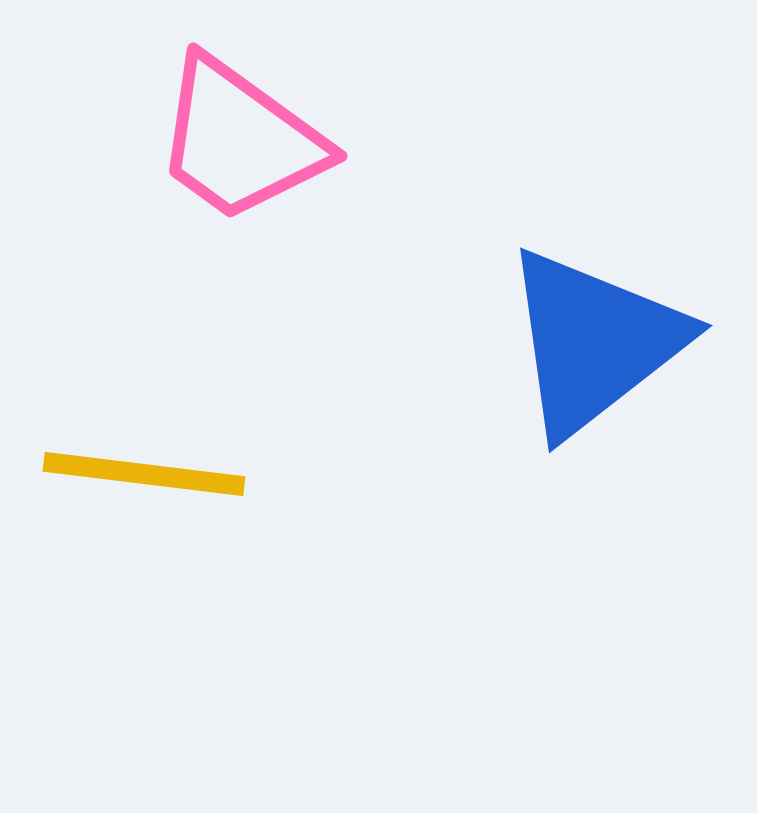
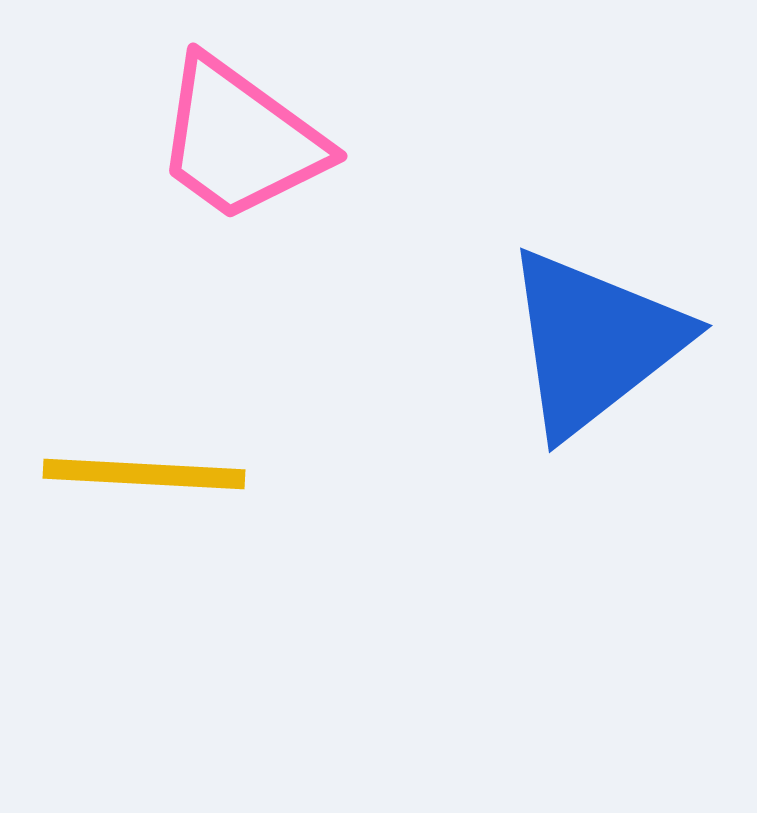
yellow line: rotated 4 degrees counterclockwise
